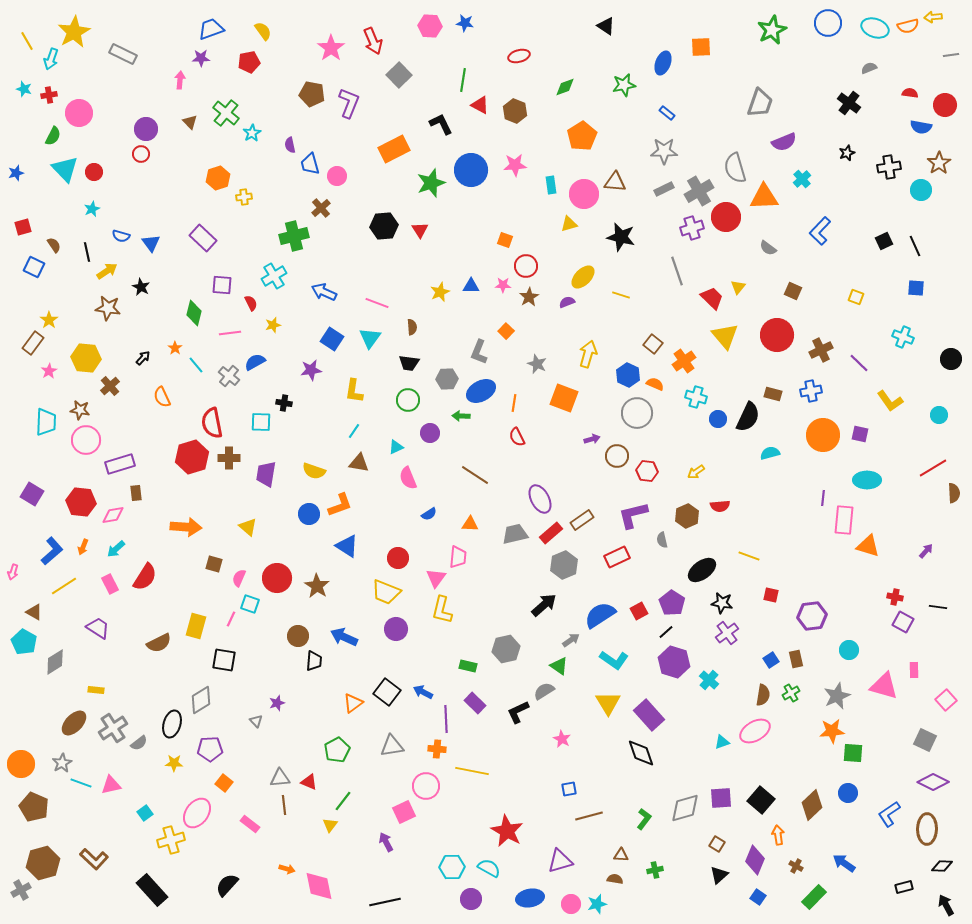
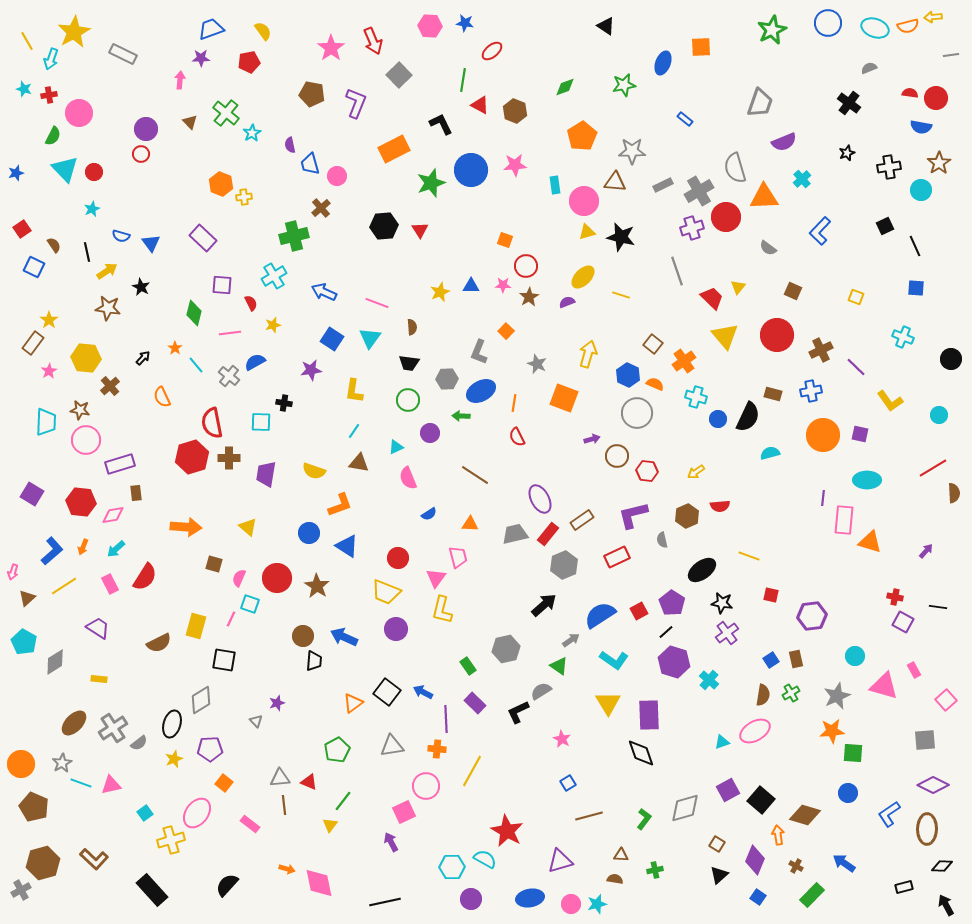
red ellipse at (519, 56): moved 27 px left, 5 px up; rotated 25 degrees counterclockwise
purple L-shape at (349, 103): moved 7 px right
red circle at (945, 105): moved 9 px left, 7 px up
blue rectangle at (667, 113): moved 18 px right, 6 px down
gray star at (664, 151): moved 32 px left
orange hexagon at (218, 178): moved 3 px right, 6 px down; rotated 20 degrees counterclockwise
cyan rectangle at (551, 185): moved 4 px right
gray rectangle at (664, 189): moved 1 px left, 4 px up
pink circle at (584, 194): moved 7 px down
yellow triangle at (569, 224): moved 18 px right, 8 px down
red square at (23, 227): moved 1 px left, 2 px down; rotated 18 degrees counterclockwise
black square at (884, 241): moved 1 px right, 15 px up
purple line at (859, 363): moved 3 px left, 4 px down
blue circle at (309, 514): moved 19 px down
red rectangle at (551, 533): moved 3 px left, 1 px down; rotated 10 degrees counterclockwise
orange triangle at (868, 546): moved 2 px right, 4 px up
pink trapezoid at (458, 557): rotated 20 degrees counterclockwise
brown triangle at (34, 612): moved 7 px left, 14 px up; rotated 48 degrees clockwise
brown circle at (298, 636): moved 5 px right
cyan circle at (849, 650): moved 6 px right, 6 px down
green rectangle at (468, 666): rotated 42 degrees clockwise
pink rectangle at (914, 670): rotated 28 degrees counterclockwise
yellow rectangle at (96, 690): moved 3 px right, 11 px up
gray semicircle at (544, 691): moved 3 px left
purple rectangle at (649, 715): rotated 40 degrees clockwise
gray square at (925, 740): rotated 30 degrees counterclockwise
yellow star at (174, 763): moved 4 px up; rotated 24 degrees counterclockwise
yellow line at (472, 771): rotated 72 degrees counterclockwise
purple diamond at (933, 782): moved 3 px down
blue square at (569, 789): moved 1 px left, 6 px up; rotated 21 degrees counterclockwise
purple square at (721, 798): moved 7 px right, 8 px up; rotated 25 degrees counterclockwise
brown diamond at (812, 805): moved 7 px left, 10 px down; rotated 60 degrees clockwise
purple arrow at (386, 842): moved 5 px right
cyan semicircle at (489, 868): moved 4 px left, 9 px up
pink diamond at (319, 886): moved 3 px up
green rectangle at (814, 897): moved 2 px left, 2 px up
